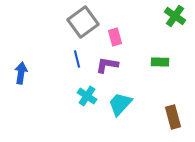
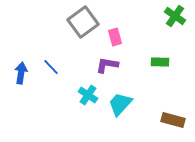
blue line: moved 26 px left, 8 px down; rotated 30 degrees counterclockwise
cyan cross: moved 1 px right, 1 px up
brown rectangle: moved 3 px down; rotated 60 degrees counterclockwise
